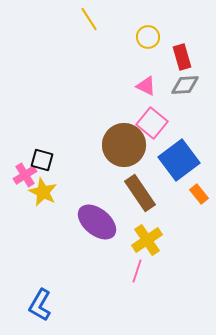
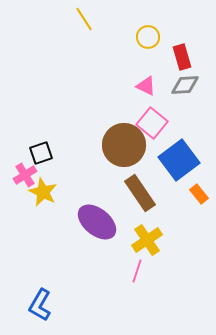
yellow line: moved 5 px left
black square: moved 1 px left, 7 px up; rotated 35 degrees counterclockwise
